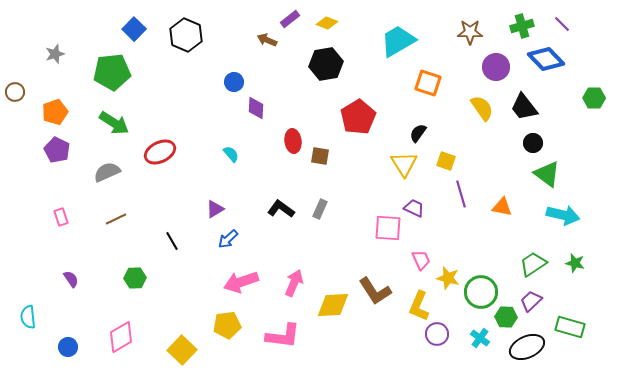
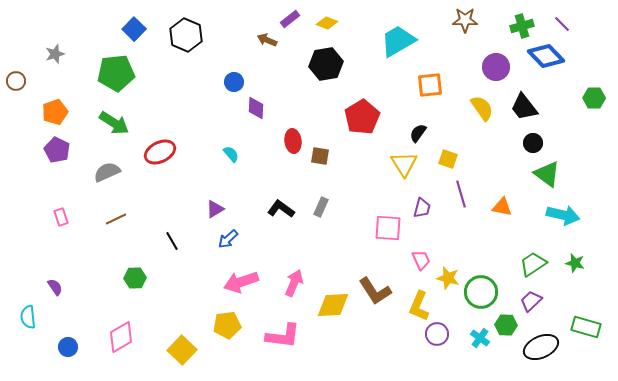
brown star at (470, 32): moved 5 px left, 12 px up
blue diamond at (546, 59): moved 3 px up
green pentagon at (112, 72): moved 4 px right, 1 px down
orange square at (428, 83): moved 2 px right, 2 px down; rotated 24 degrees counterclockwise
brown circle at (15, 92): moved 1 px right, 11 px up
red pentagon at (358, 117): moved 4 px right
yellow square at (446, 161): moved 2 px right, 2 px up
purple trapezoid at (414, 208): moved 8 px right; rotated 80 degrees clockwise
gray rectangle at (320, 209): moved 1 px right, 2 px up
purple semicircle at (71, 279): moved 16 px left, 8 px down
green hexagon at (506, 317): moved 8 px down
green rectangle at (570, 327): moved 16 px right
black ellipse at (527, 347): moved 14 px right
